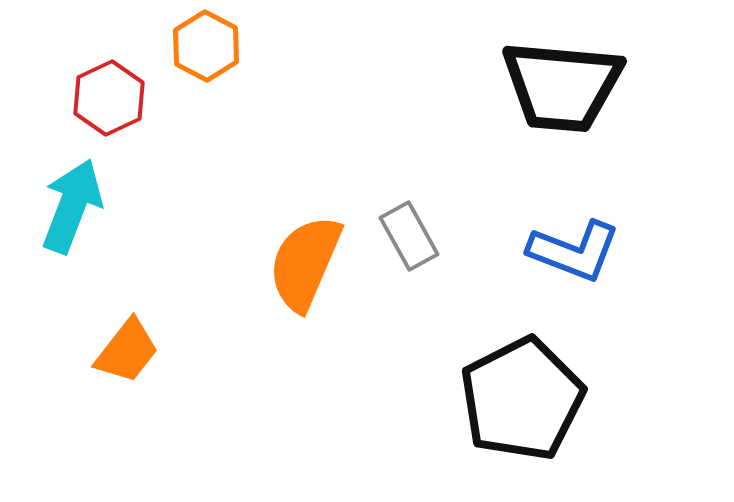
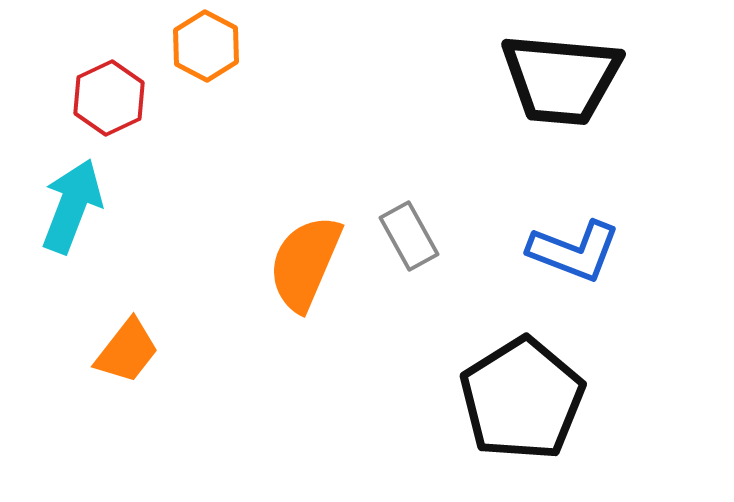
black trapezoid: moved 1 px left, 7 px up
black pentagon: rotated 5 degrees counterclockwise
